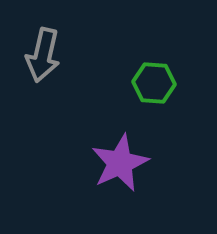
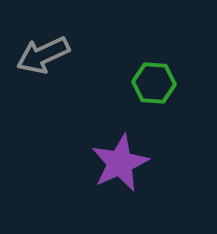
gray arrow: rotated 52 degrees clockwise
